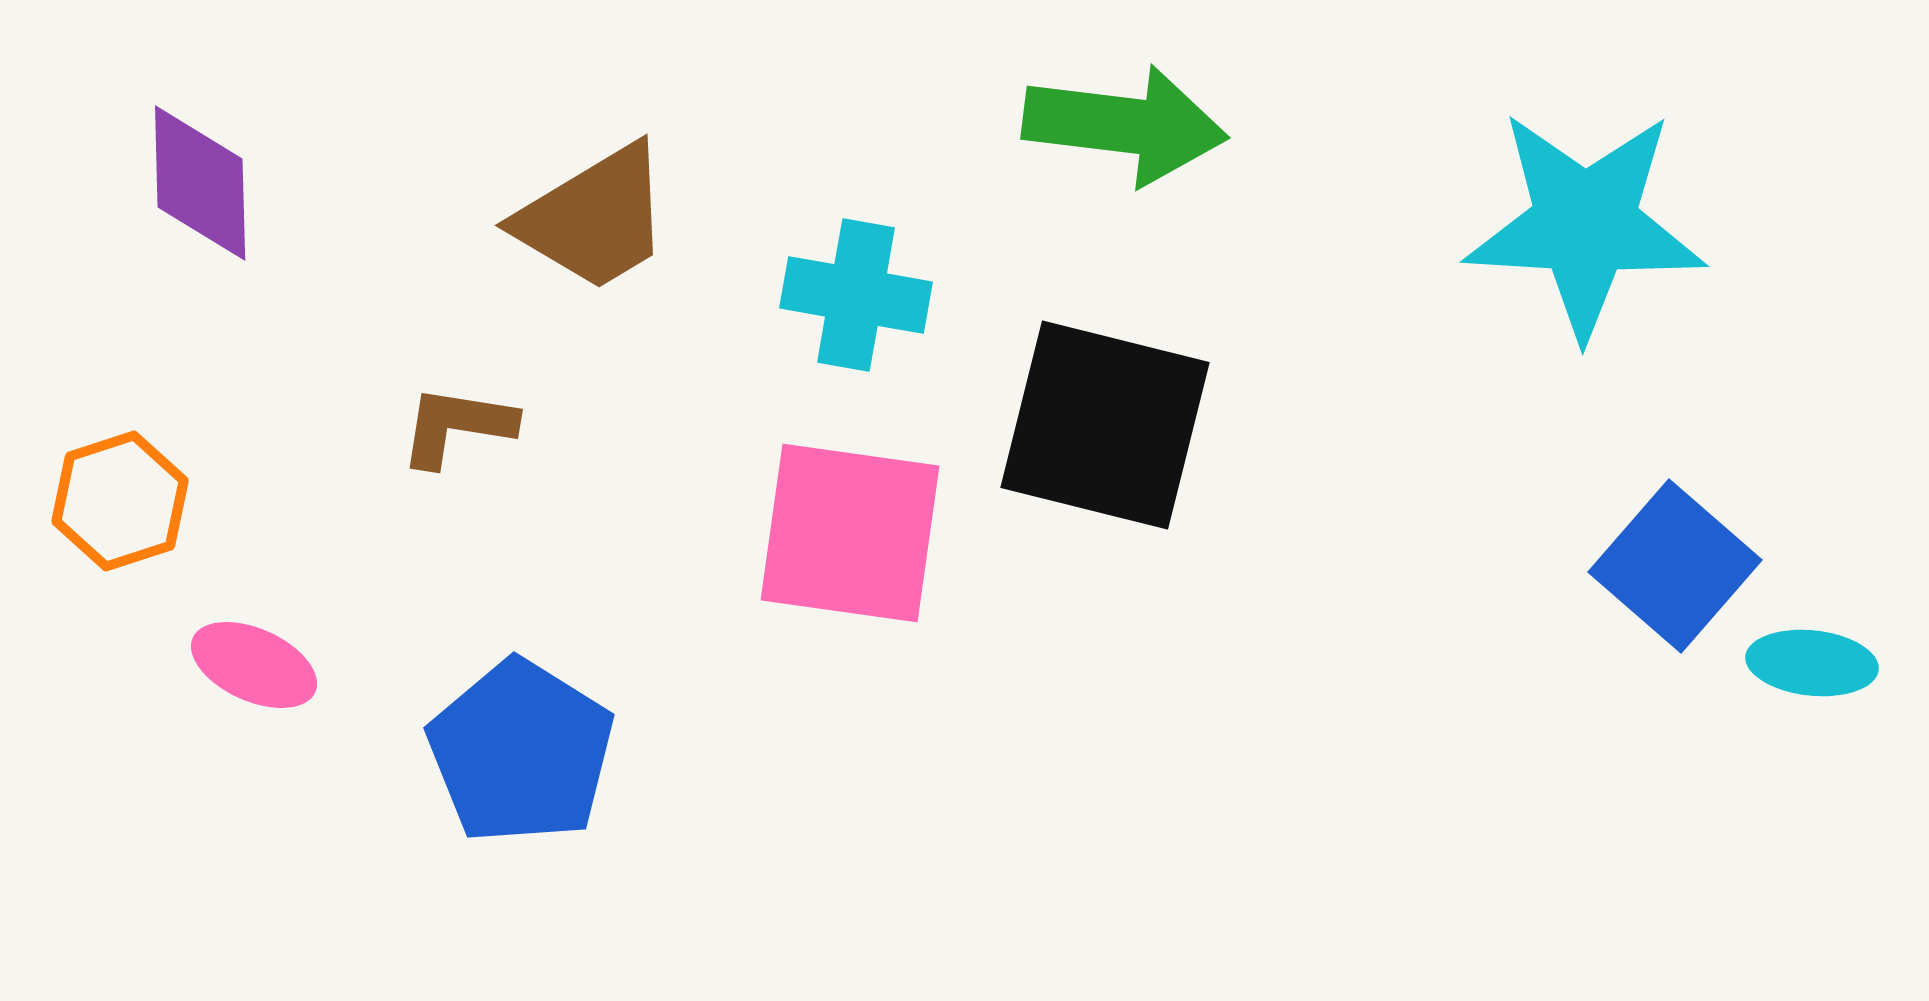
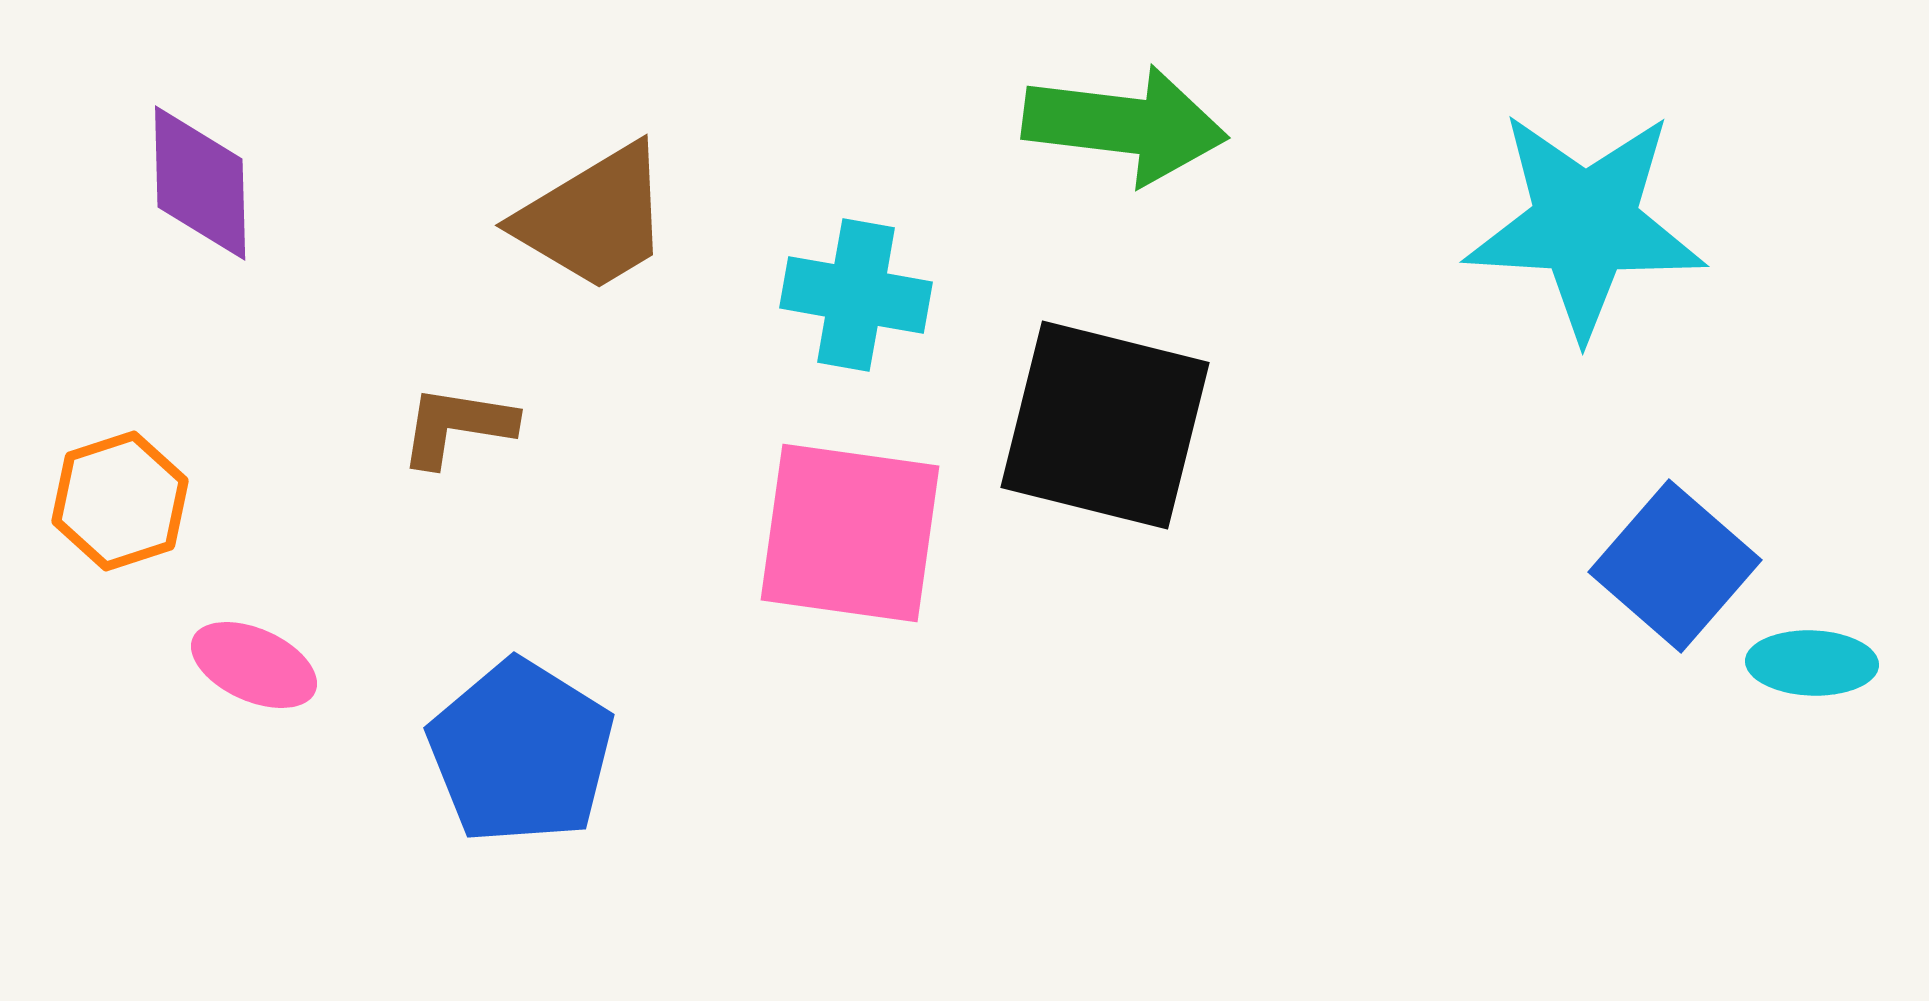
cyan ellipse: rotated 4 degrees counterclockwise
